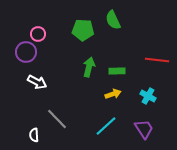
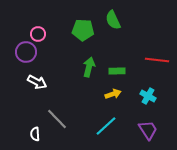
purple trapezoid: moved 4 px right, 1 px down
white semicircle: moved 1 px right, 1 px up
